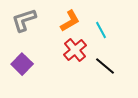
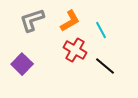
gray L-shape: moved 8 px right
red cross: rotated 20 degrees counterclockwise
